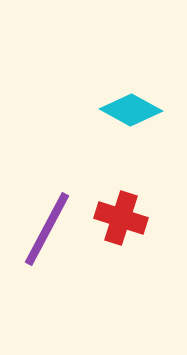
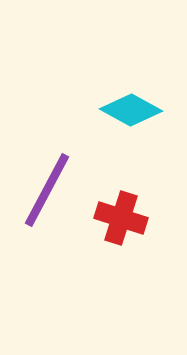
purple line: moved 39 px up
